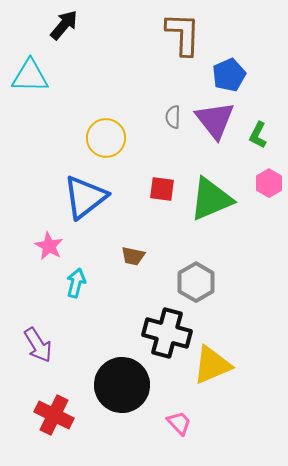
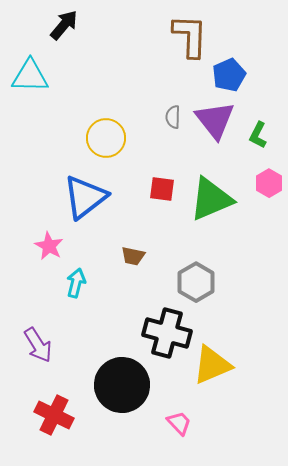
brown L-shape: moved 7 px right, 2 px down
